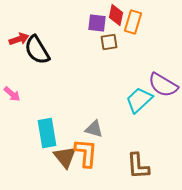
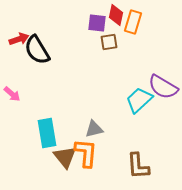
purple semicircle: moved 2 px down
gray triangle: rotated 30 degrees counterclockwise
